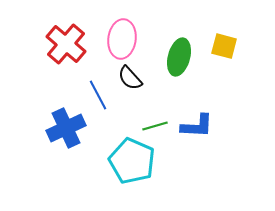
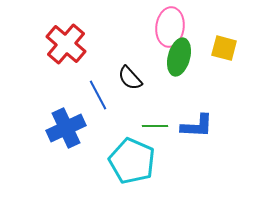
pink ellipse: moved 48 px right, 12 px up
yellow square: moved 2 px down
green line: rotated 15 degrees clockwise
